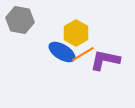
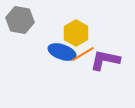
blue ellipse: rotated 12 degrees counterclockwise
